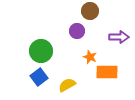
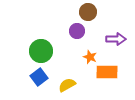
brown circle: moved 2 px left, 1 px down
purple arrow: moved 3 px left, 2 px down
